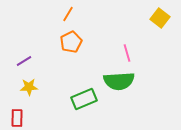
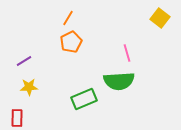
orange line: moved 4 px down
